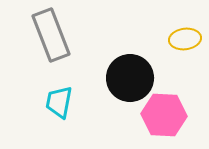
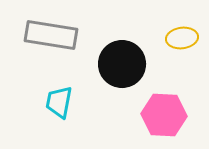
gray rectangle: rotated 60 degrees counterclockwise
yellow ellipse: moved 3 px left, 1 px up
black circle: moved 8 px left, 14 px up
